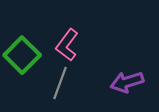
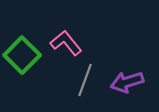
pink L-shape: moved 1 px left, 2 px up; rotated 104 degrees clockwise
gray line: moved 25 px right, 3 px up
